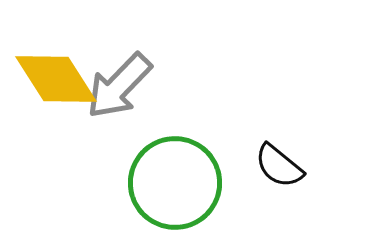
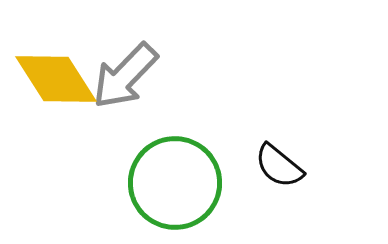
gray arrow: moved 6 px right, 10 px up
